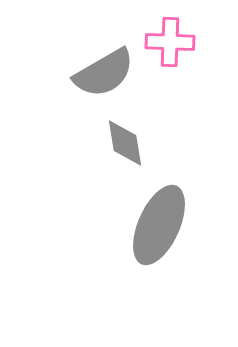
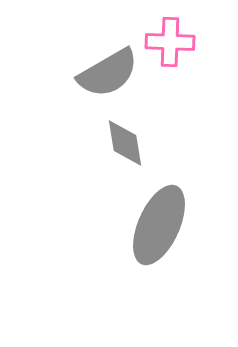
gray semicircle: moved 4 px right
